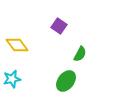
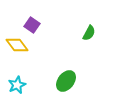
purple square: moved 27 px left, 1 px up
green semicircle: moved 9 px right, 21 px up
cyan star: moved 5 px right, 6 px down; rotated 12 degrees counterclockwise
